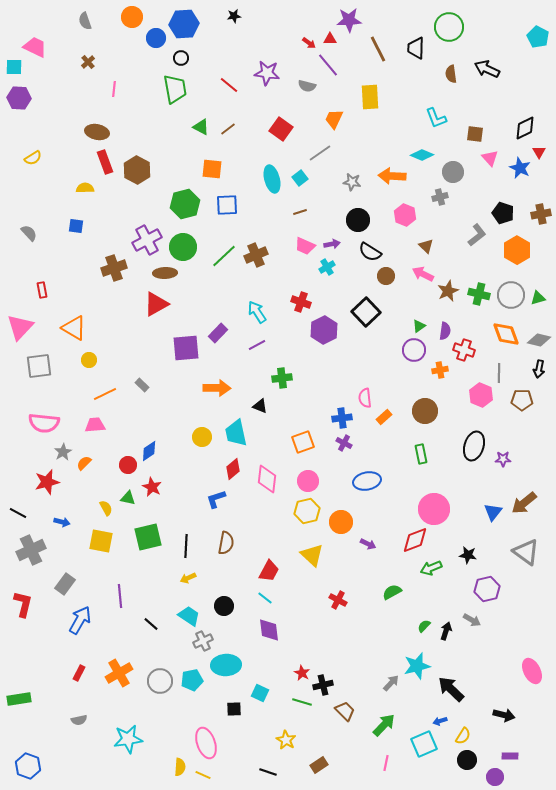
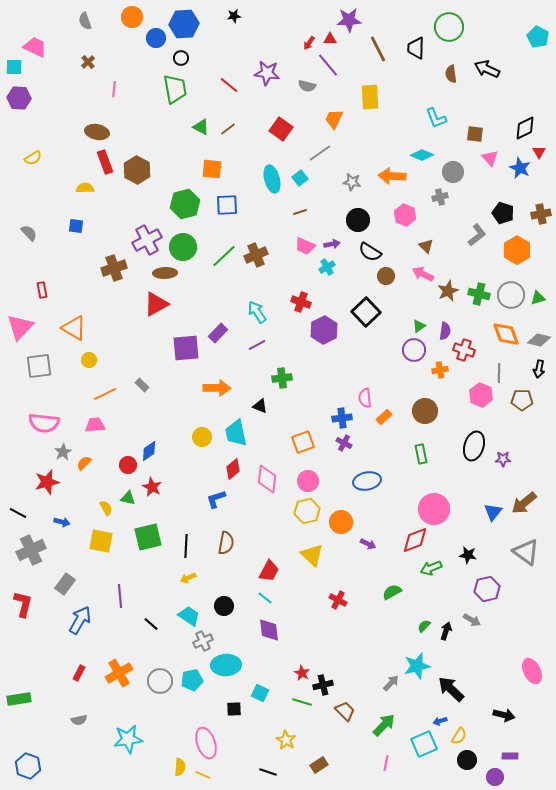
red arrow at (309, 43): rotated 88 degrees clockwise
yellow semicircle at (463, 736): moved 4 px left
